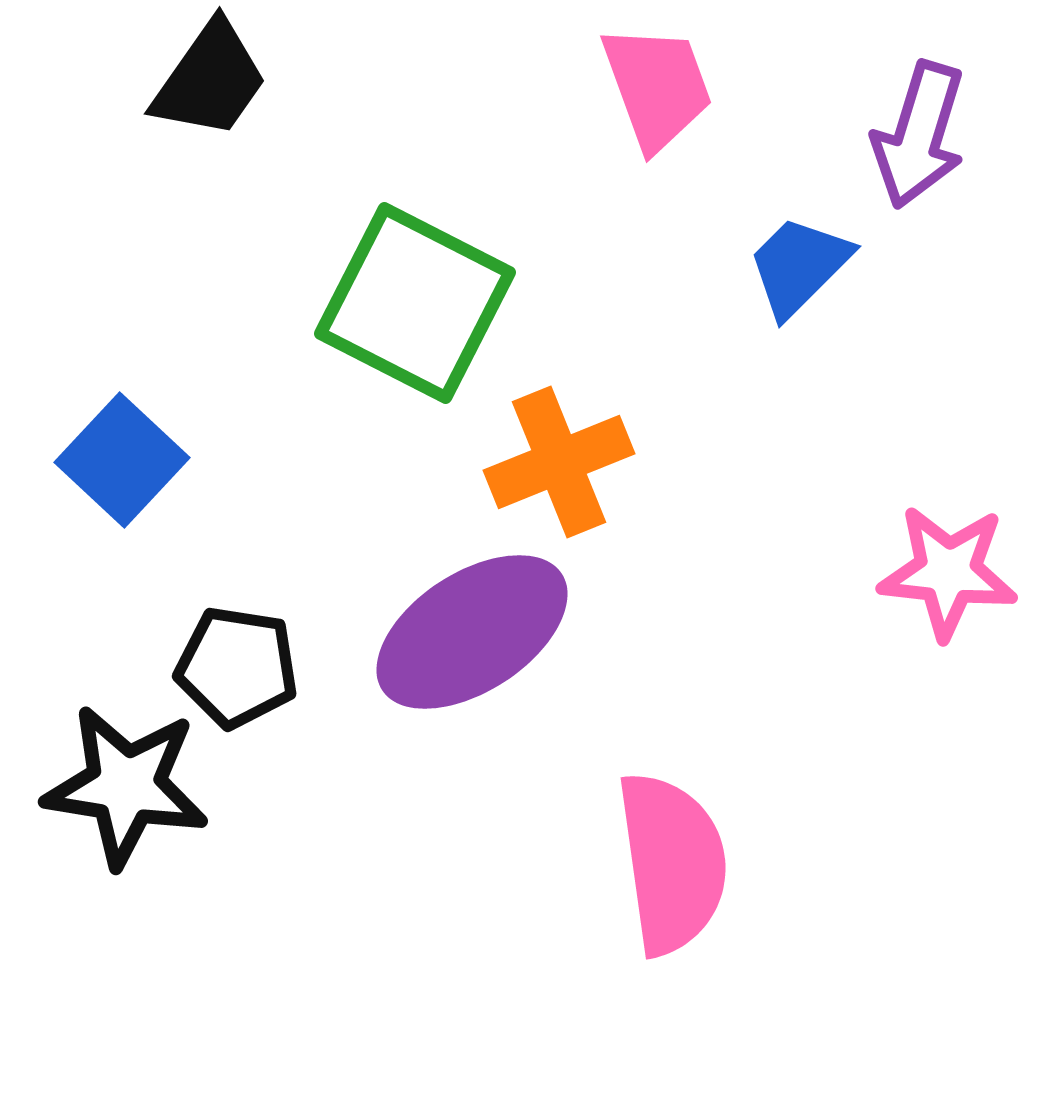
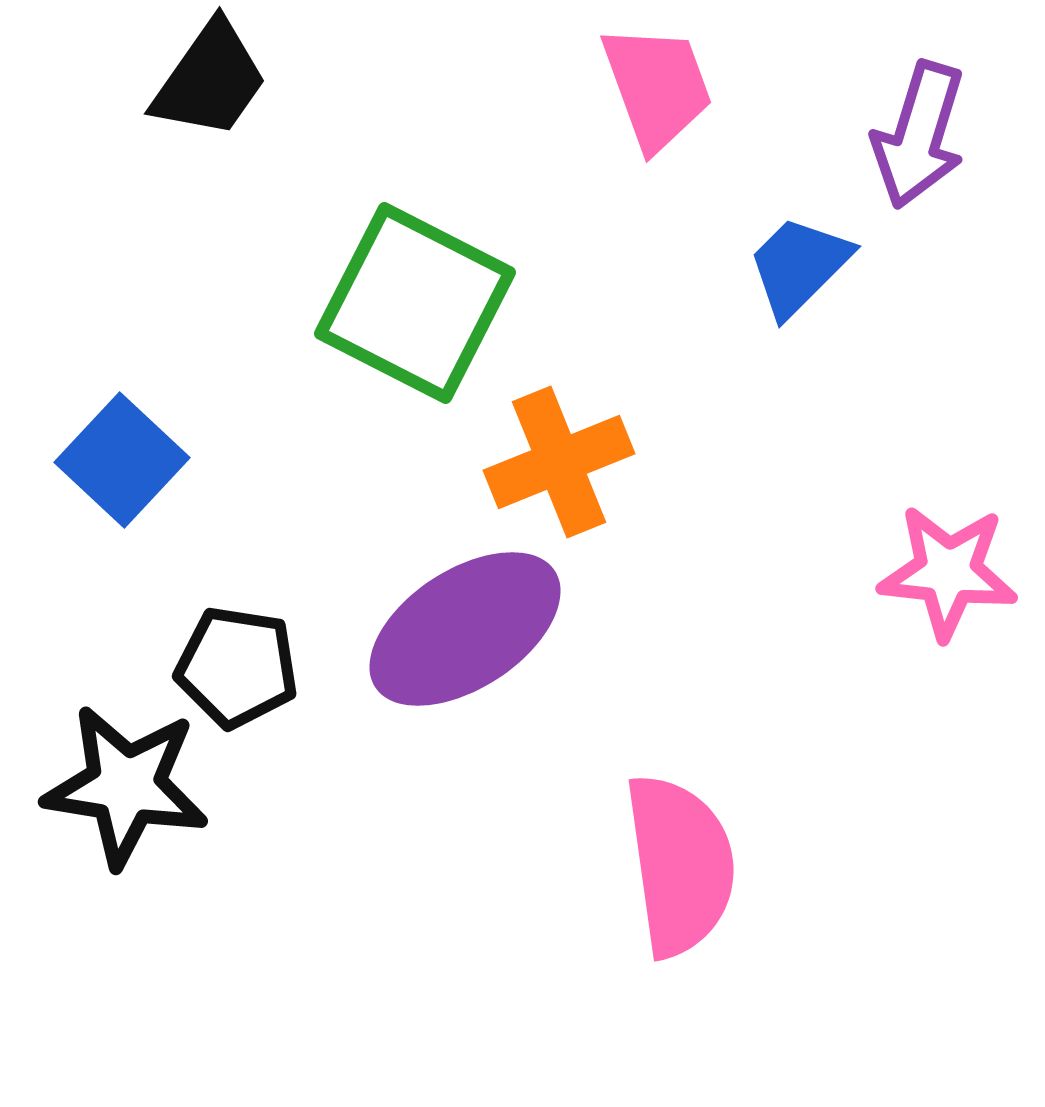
purple ellipse: moved 7 px left, 3 px up
pink semicircle: moved 8 px right, 2 px down
